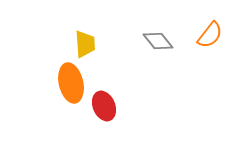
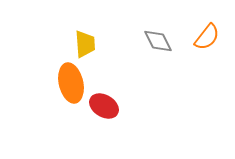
orange semicircle: moved 3 px left, 2 px down
gray diamond: rotated 12 degrees clockwise
red ellipse: rotated 36 degrees counterclockwise
